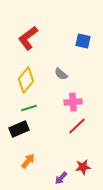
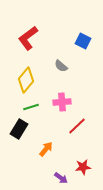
blue square: rotated 14 degrees clockwise
gray semicircle: moved 8 px up
pink cross: moved 11 px left
green line: moved 2 px right, 1 px up
black rectangle: rotated 36 degrees counterclockwise
orange arrow: moved 18 px right, 12 px up
purple arrow: rotated 96 degrees counterclockwise
